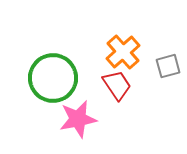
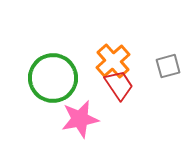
orange cross: moved 10 px left, 9 px down
red trapezoid: moved 2 px right
pink star: moved 2 px right
